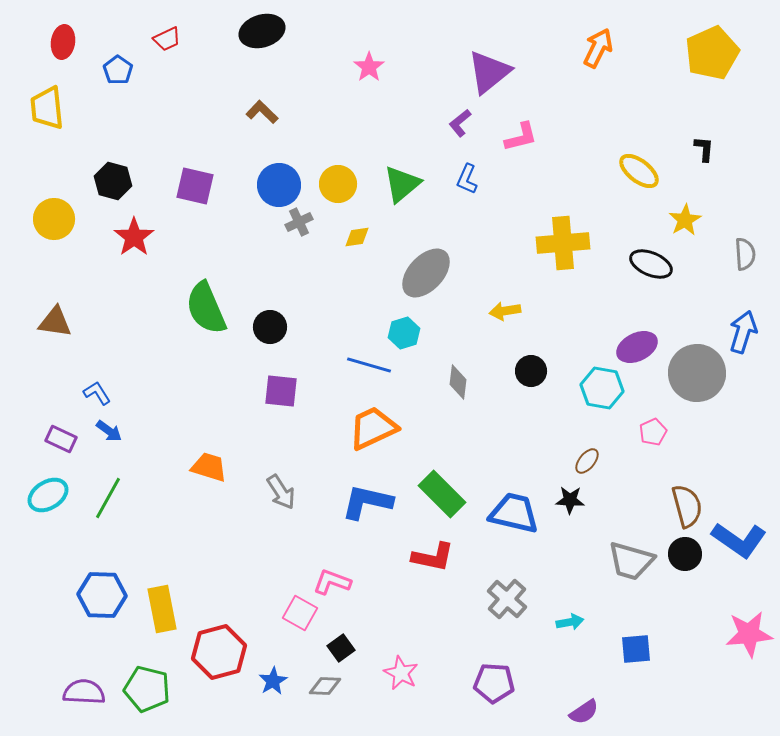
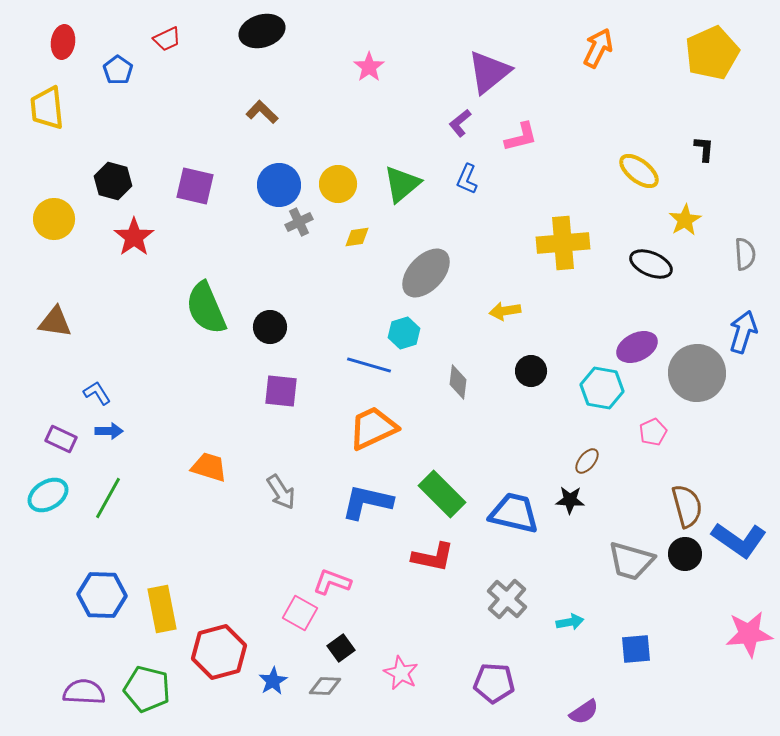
blue arrow at (109, 431): rotated 36 degrees counterclockwise
